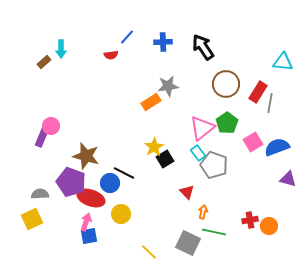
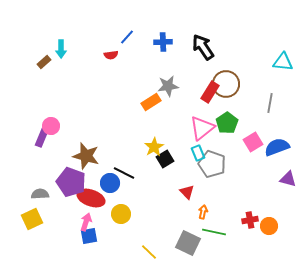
red rectangle: moved 48 px left
cyan rectangle: rotated 14 degrees clockwise
gray pentagon: moved 2 px left, 1 px up
